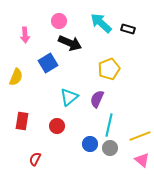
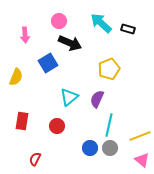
blue circle: moved 4 px down
